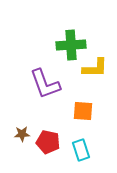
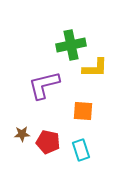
green cross: rotated 8 degrees counterclockwise
purple L-shape: moved 1 px left, 1 px down; rotated 96 degrees clockwise
